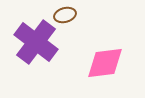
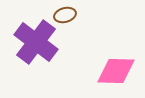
pink diamond: moved 11 px right, 8 px down; rotated 9 degrees clockwise
